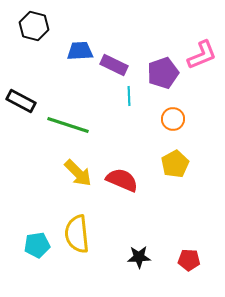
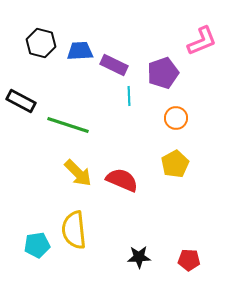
black hexagon: moved 7 px right, 17 px down
pink L-shape: moved 14 px up
orange circle: moved 3 px right, 1 px up
yellow semicircle: moved 3 px left, 4 px up
